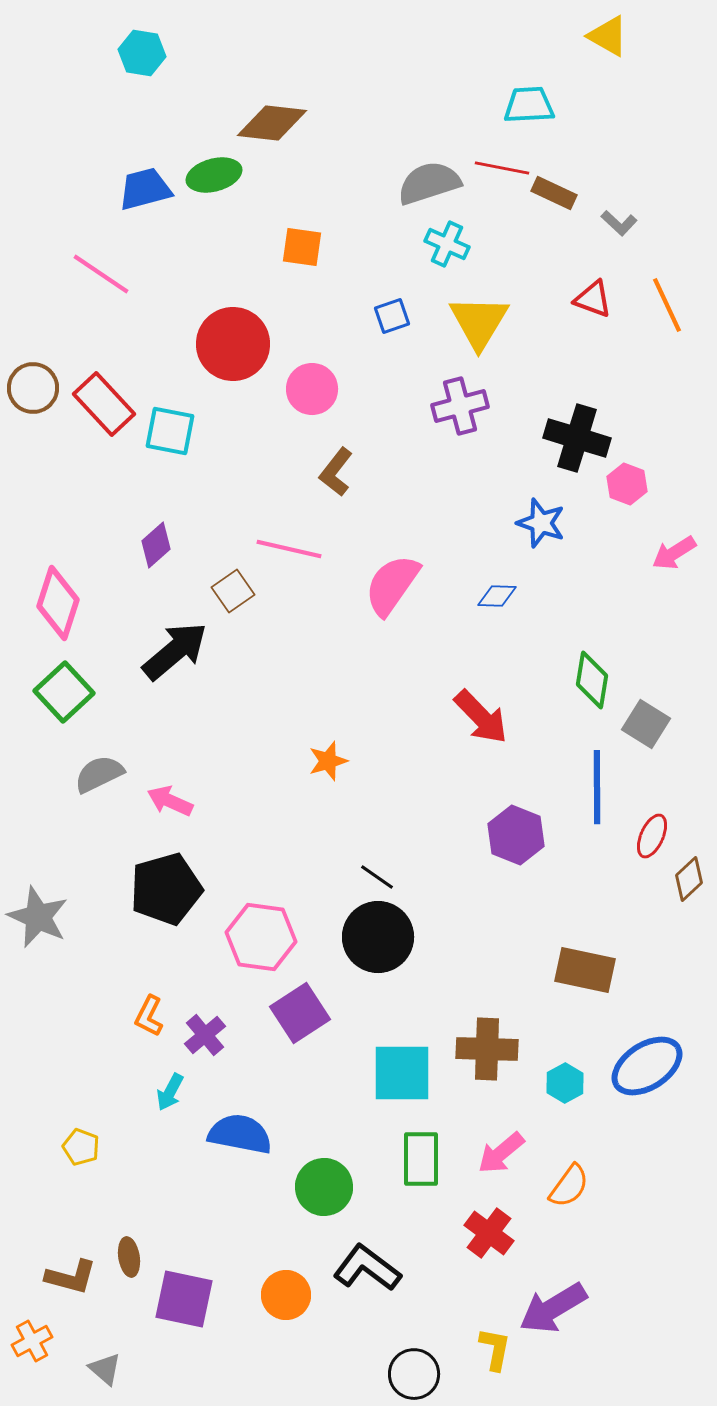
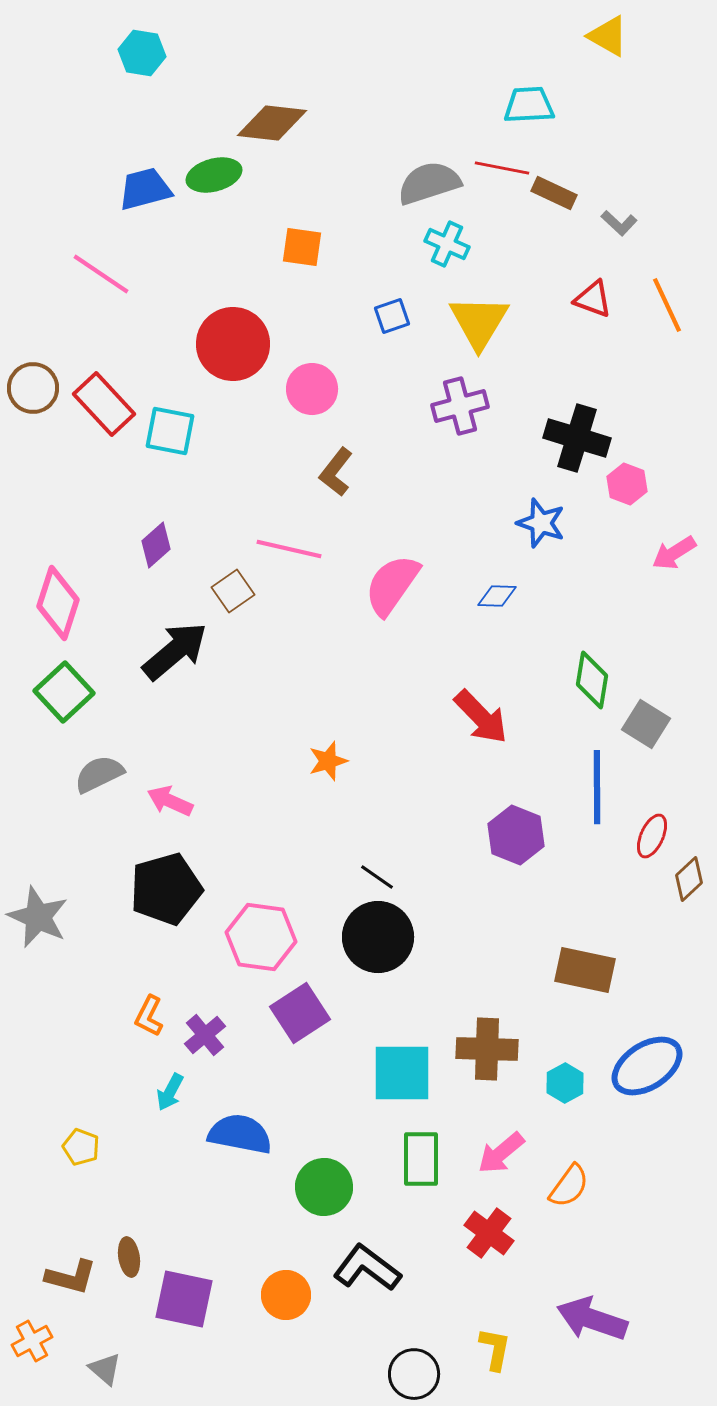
purple arrow at (553, 1308): moved 39 px right, 11 px down; rotated 50 degrees clockwise
